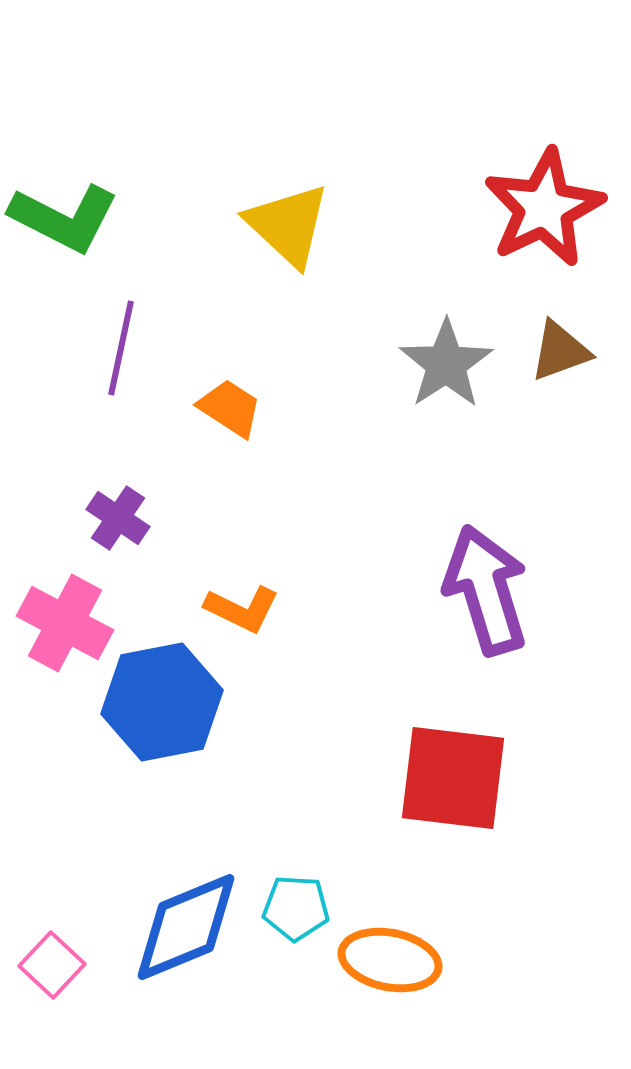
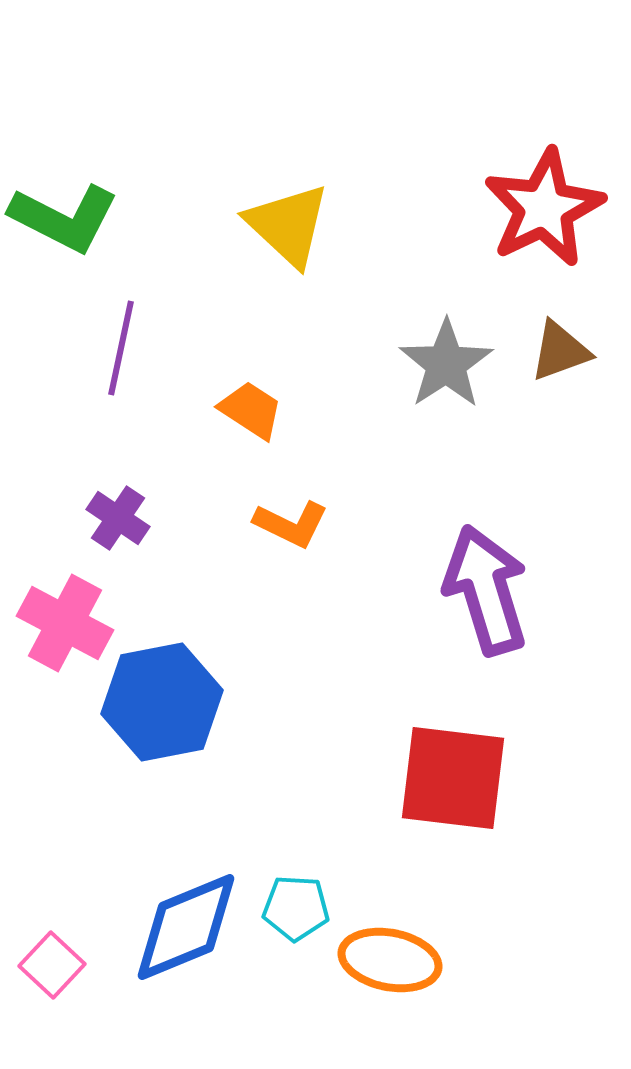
orange trapezoid: moved 21 px right, 2 px down
orange L-shape: moved 49 px right, 85 px up
